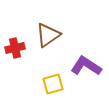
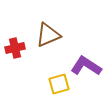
brown triangle: rotated 12 degrees clockwise
yellow square: moved 6 px right
